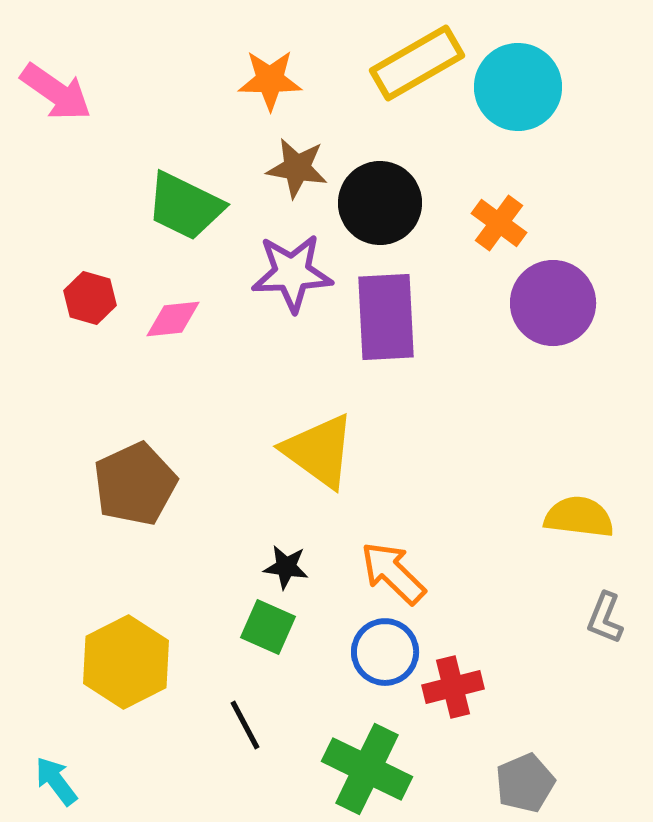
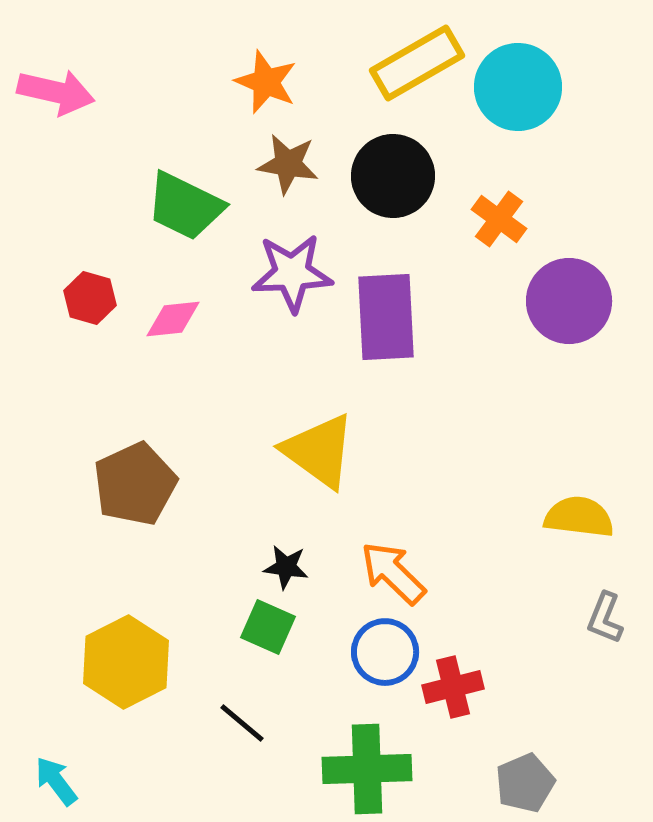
orange star: moved 4 px left, 2 px down; rotated 22 degrees clockwise
pink arrow: rotated 22 degrees counterclockwise
brown star: moved 9 px left, 4 px up
black circle: moved 13 px right, 27 px up
orange cross: moved 4 px up
purple circle: moved 16 px right, 2 px up
black line: moved 3 px left, 2 px up; rotated 22 degrees counterclockwise
green cross: rotated 28 degrees counterclockwise
